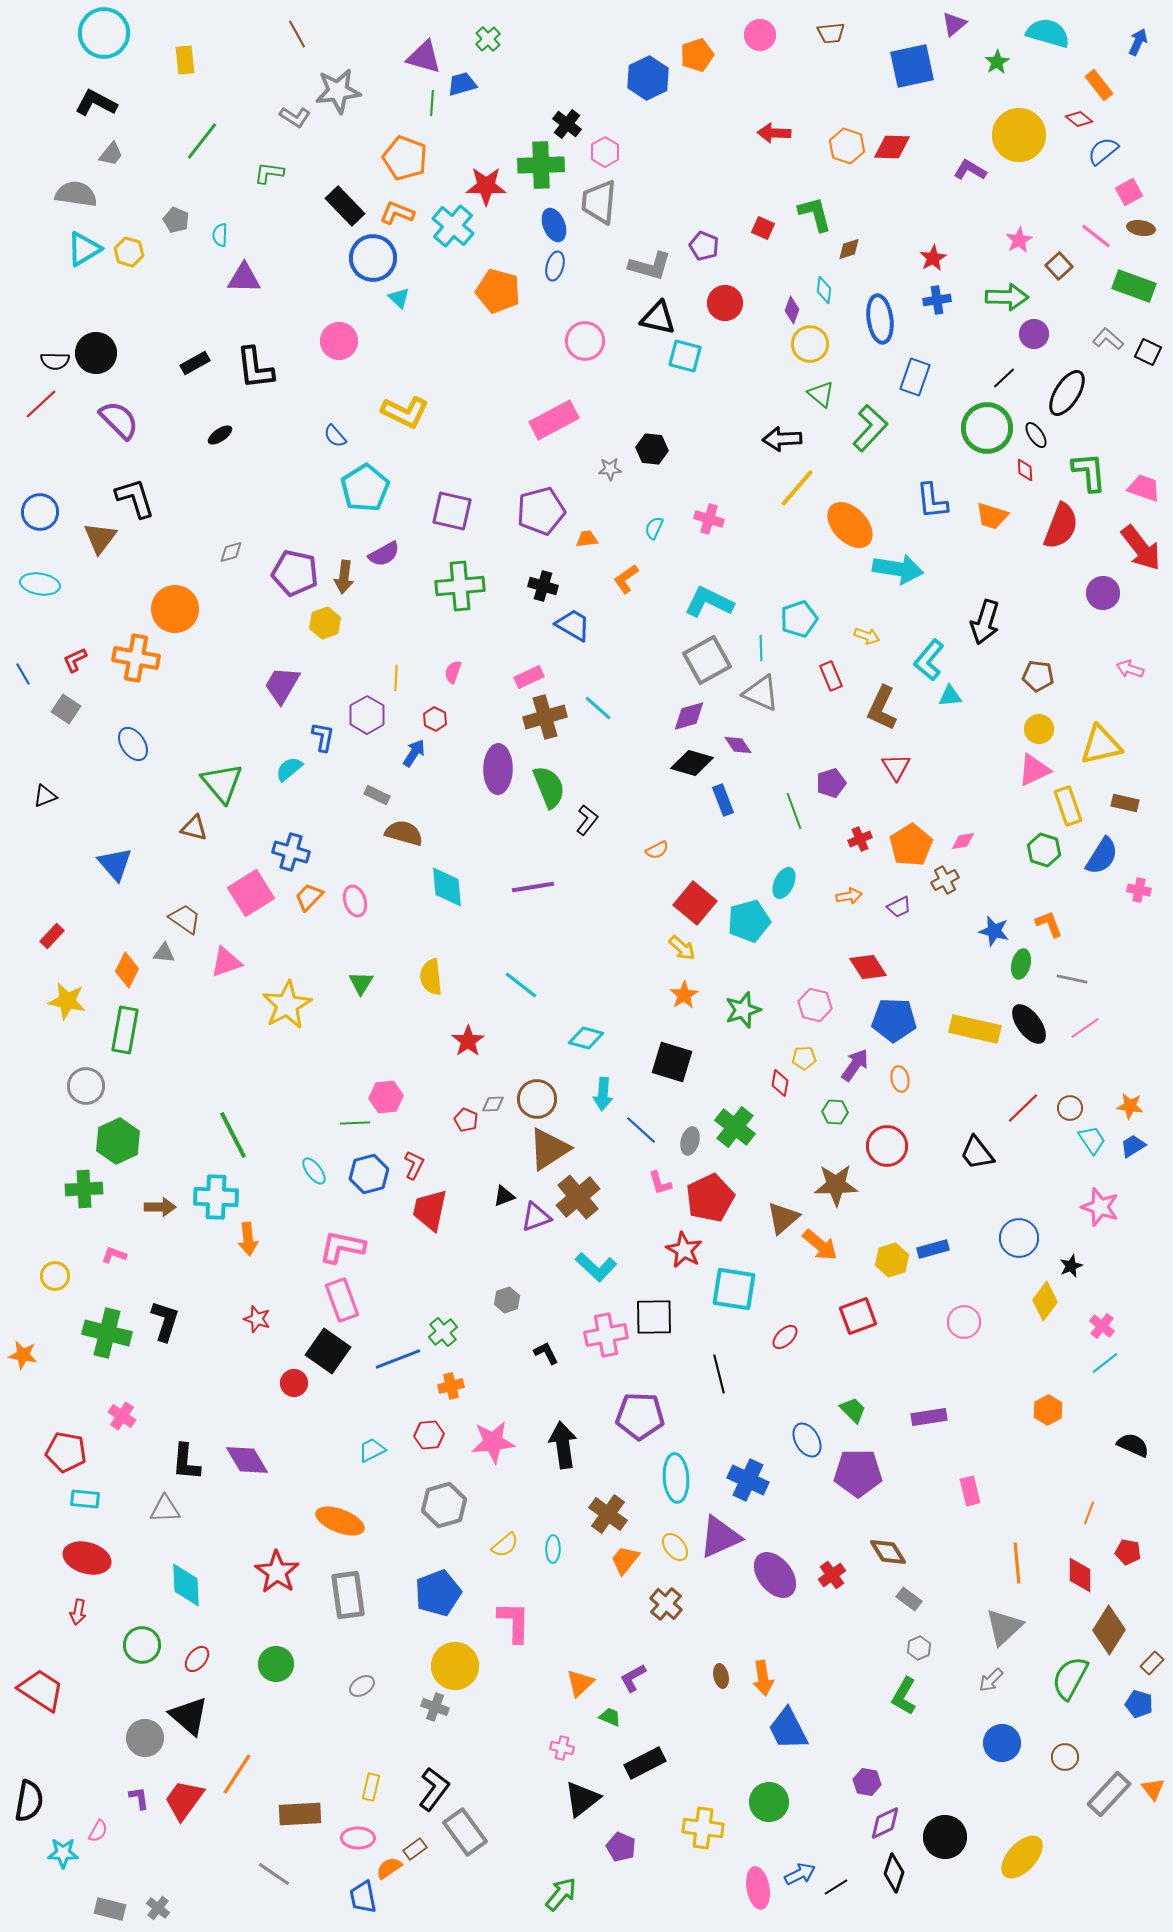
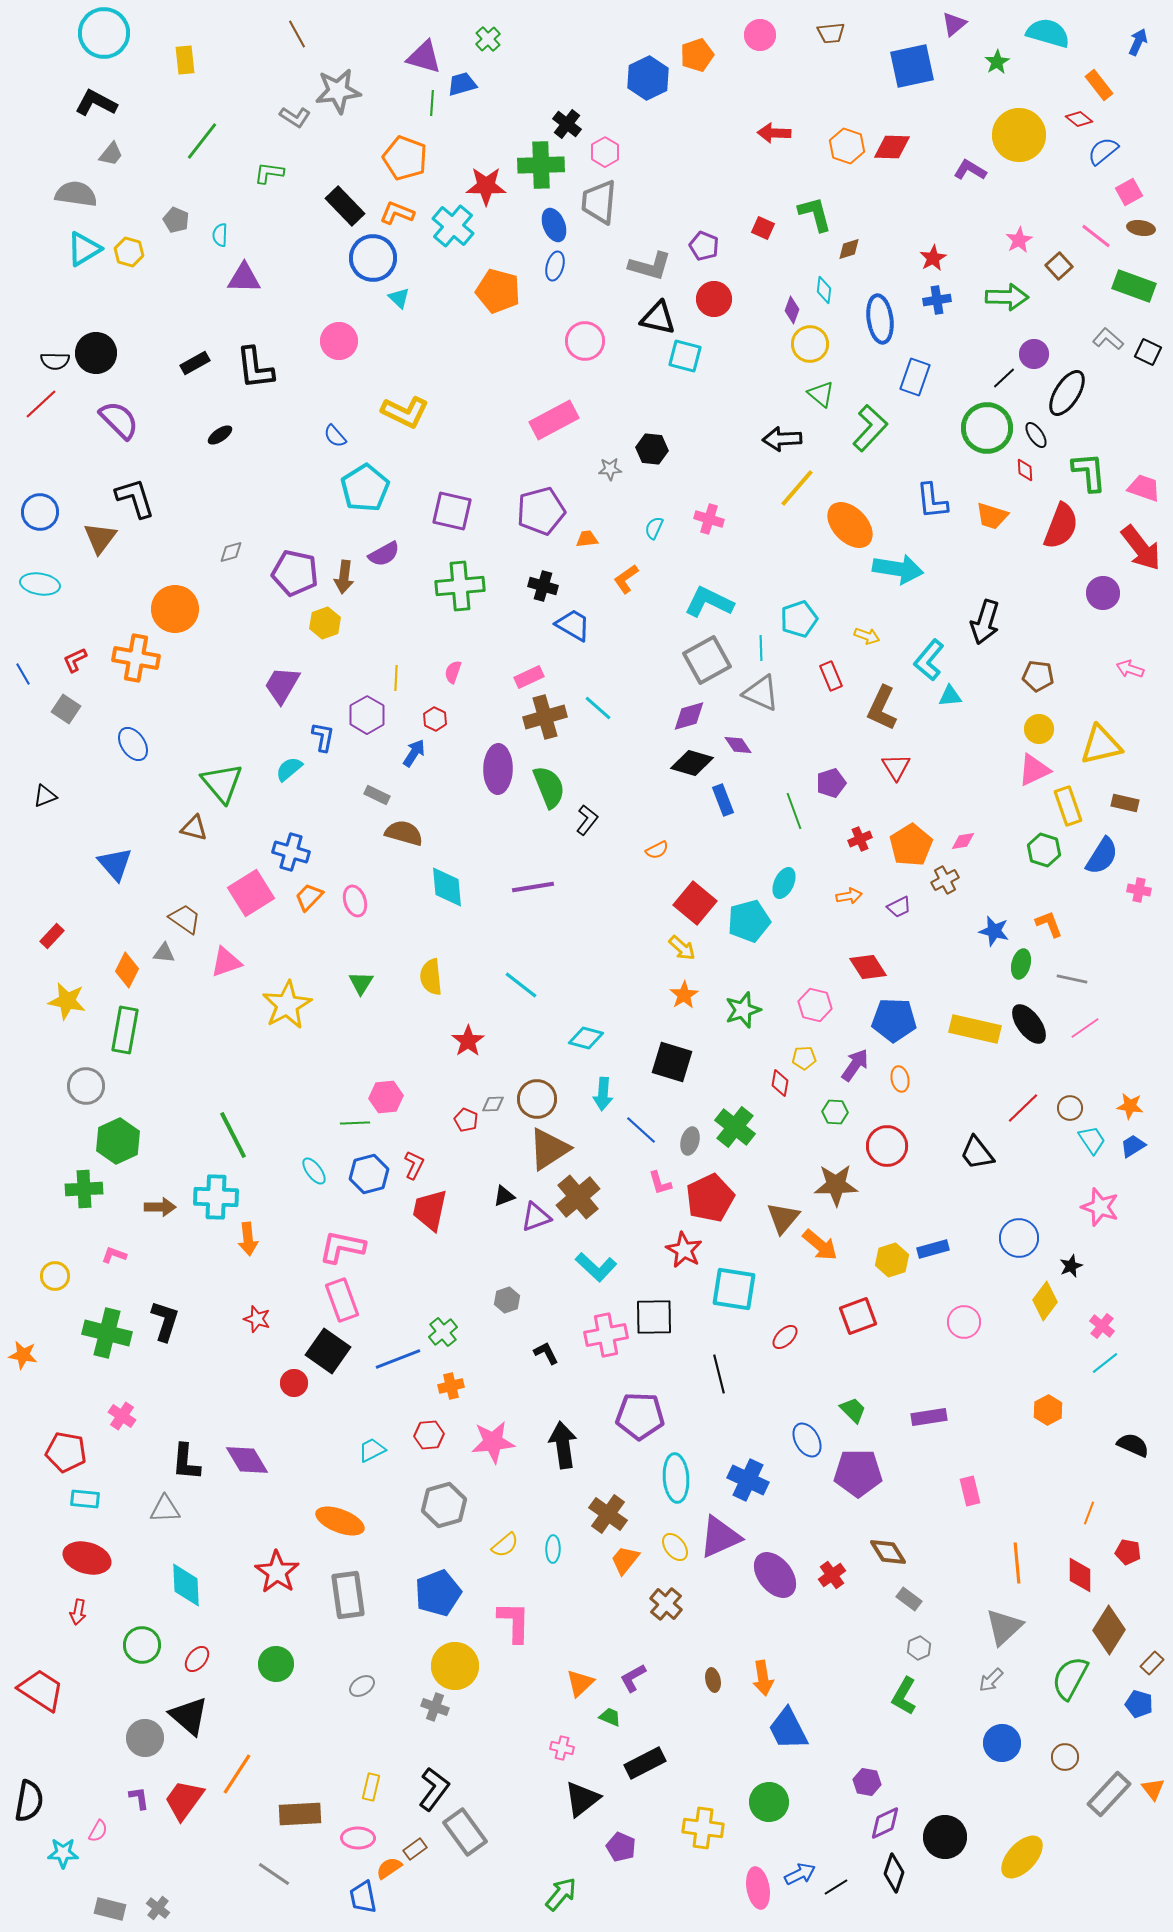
red circle at (725, 303): moved 11 px left, 4 px up
purple circle at (1034, 334): moved 20 px down
brown triangle at (783, 1218): rotated 9 degrees counterclockwise
brown ellipse at (721, 1676): moved 8 px left, 4 px down
